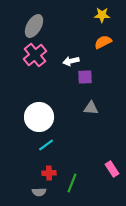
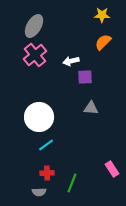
orange semicircle: rotated 18 degrees counterclockwise
red cross: moved 2 px left
